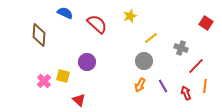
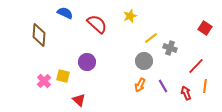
red square: moved 1 px left, 5 px down
gray cross: moved 11 px left
